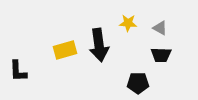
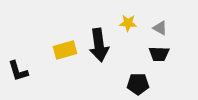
black trapezoid: moved 2 px left, 1 px up
black L-shape: rotated 15 degrees counterclockwise
black pentagon: moved 1 px down
